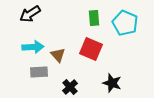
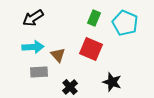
black arrow: moved 3 px right, 4 px down
green rectangle: rotated 28 degrees clockwise
black star: moved 1 px up
